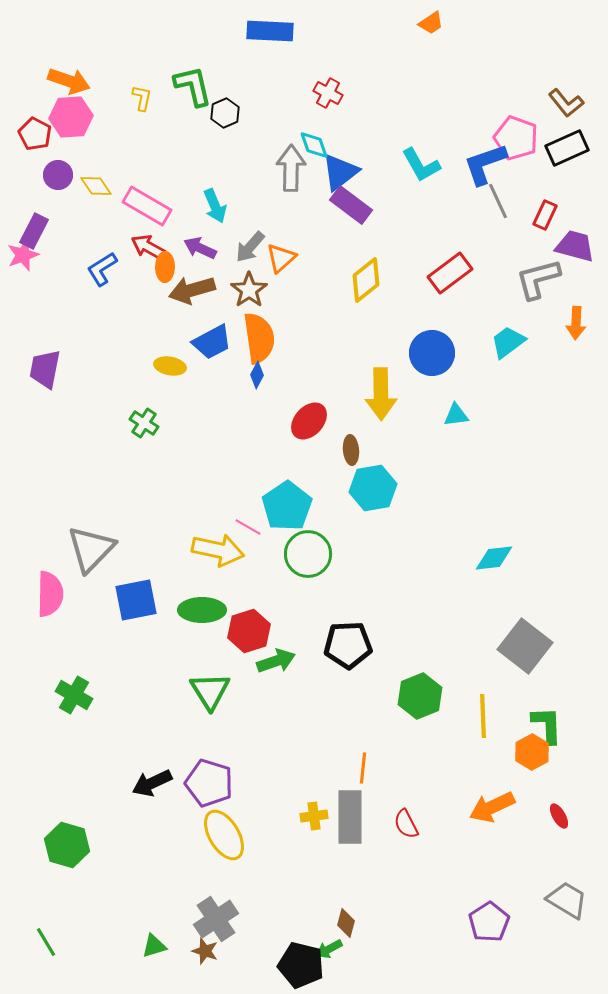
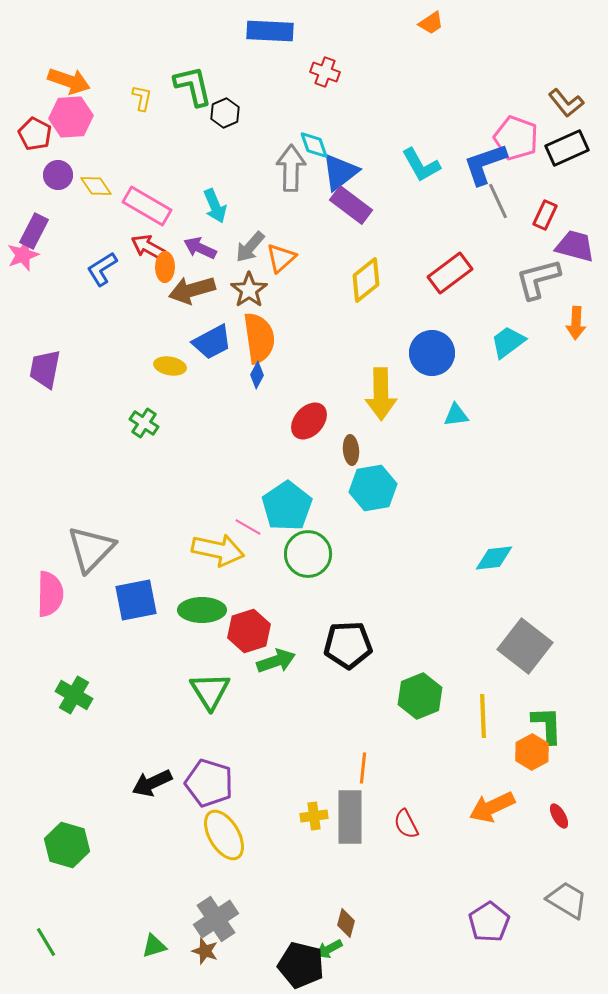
red cross at (328, 93): moved 3 px left, 21 px up; rotated 8 degrees counterclockwise
